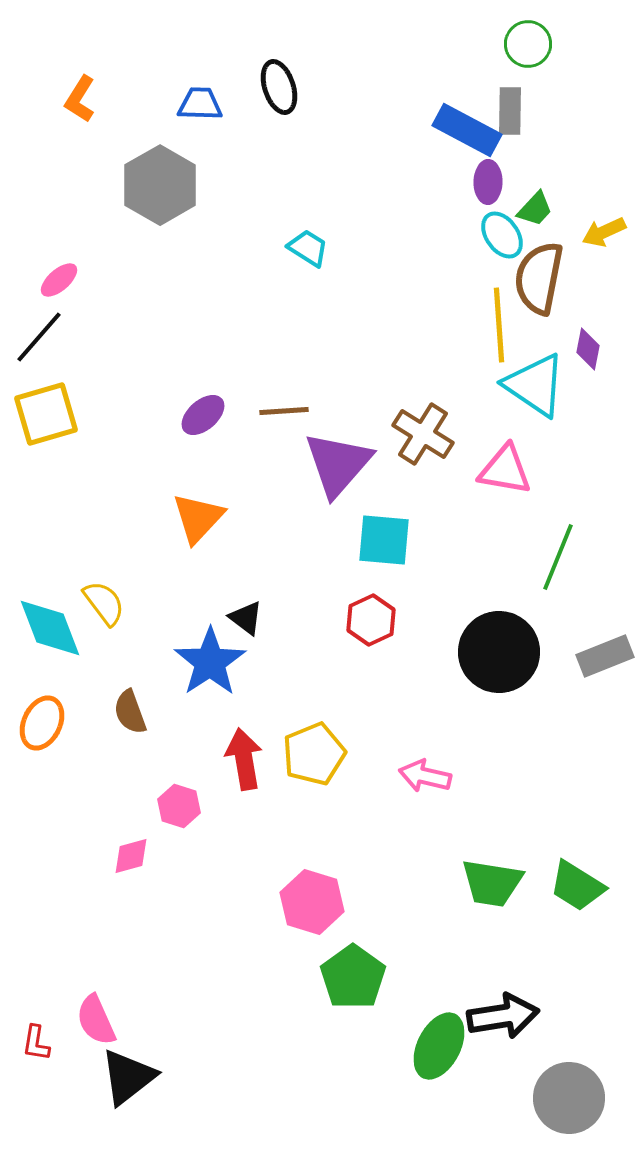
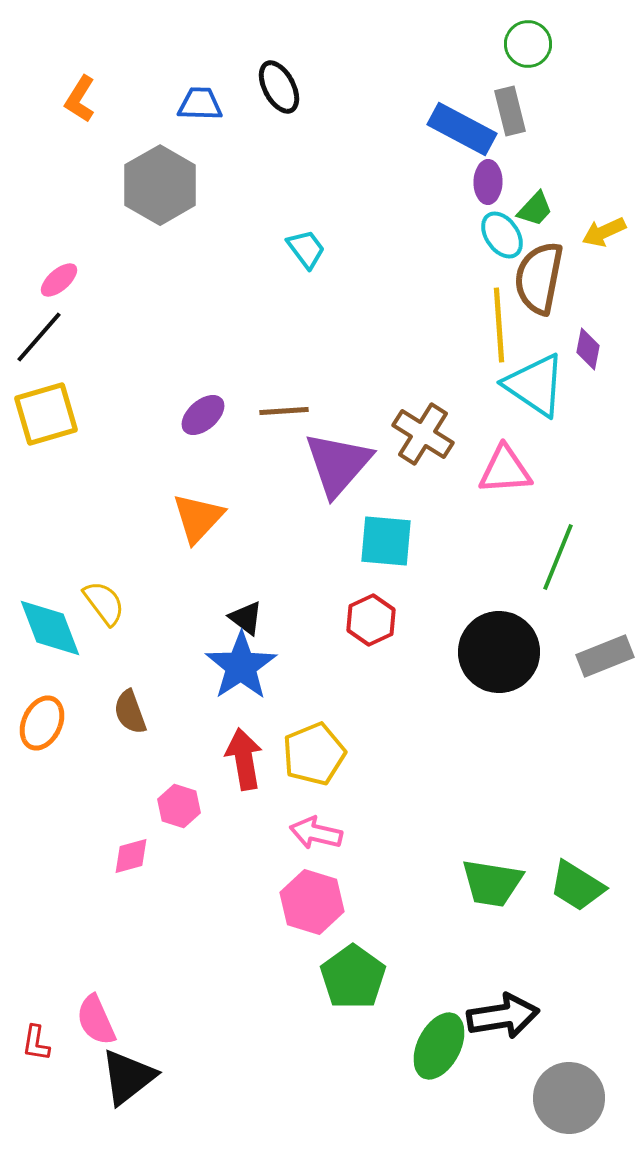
black ellipse at (279, 87): rotated 10 degrees counterclockwise
gray rectangle at (510, 111): rotated 15 degrees counterclockwise
blue rectangle at (467, 130): moved 5 px left, 1 px up
cyan trapezoid at (308, 248): moved 2 px left, 1 px down; rotated 21 degrees clockwise
pink triangle at (505, 470): rotated 14 degrees counterclockwise
cyan square at (384, 540): moved 2 px right, 1 px down
blue star at (210, 662): moved 31 px right, 4 px down
pink arrow at (425, 776): moved 109 px left, 57 px down
